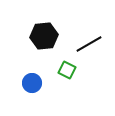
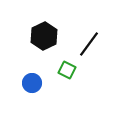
black hexagon: rotated 20 degrees counterclockwise
black line: rotated 24 degrees counterclockwise
